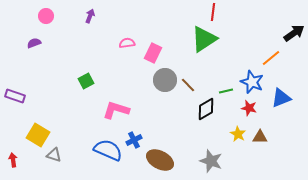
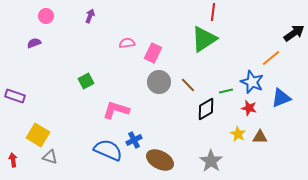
gray circle: moved 6 px left, 2 px down
gray triangle: moved 4 px left, 2 px down
gray star: rotated 15 degrees clockwise
